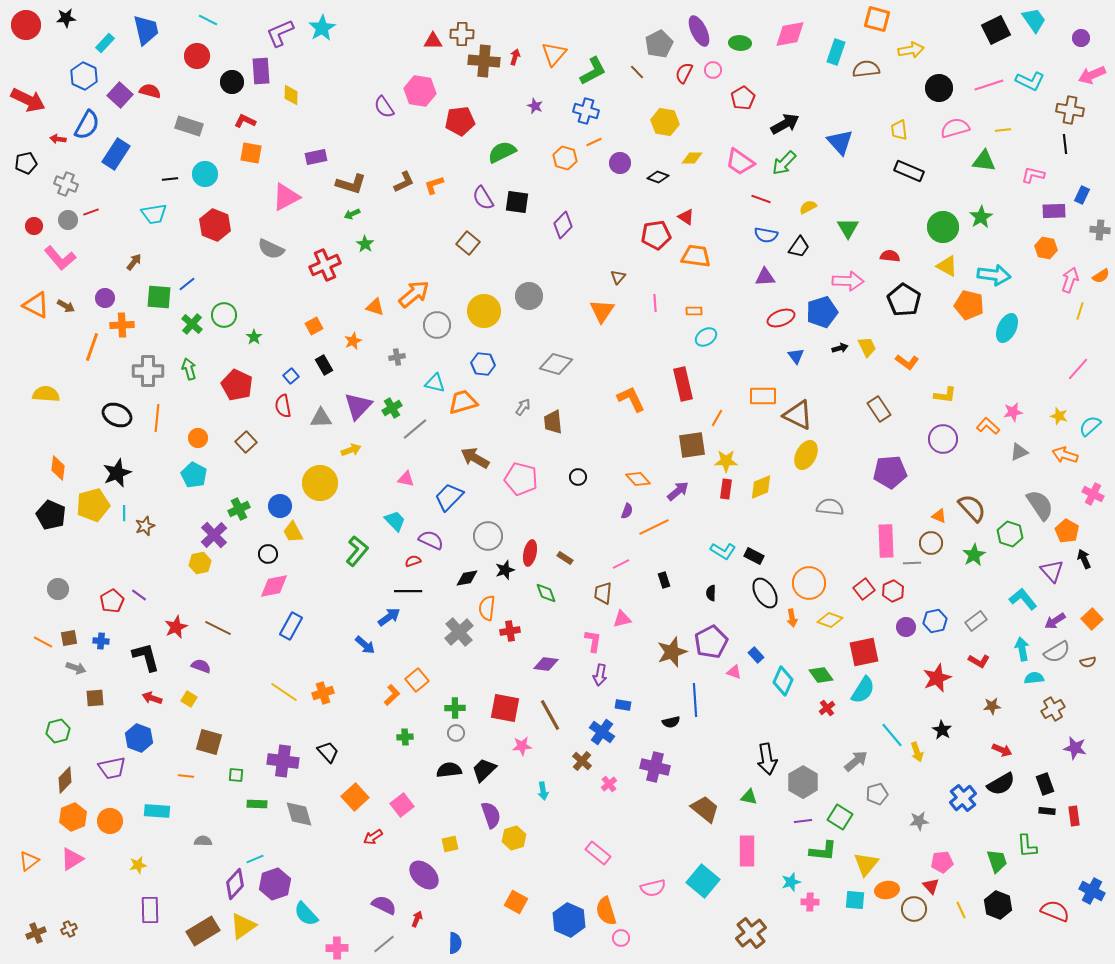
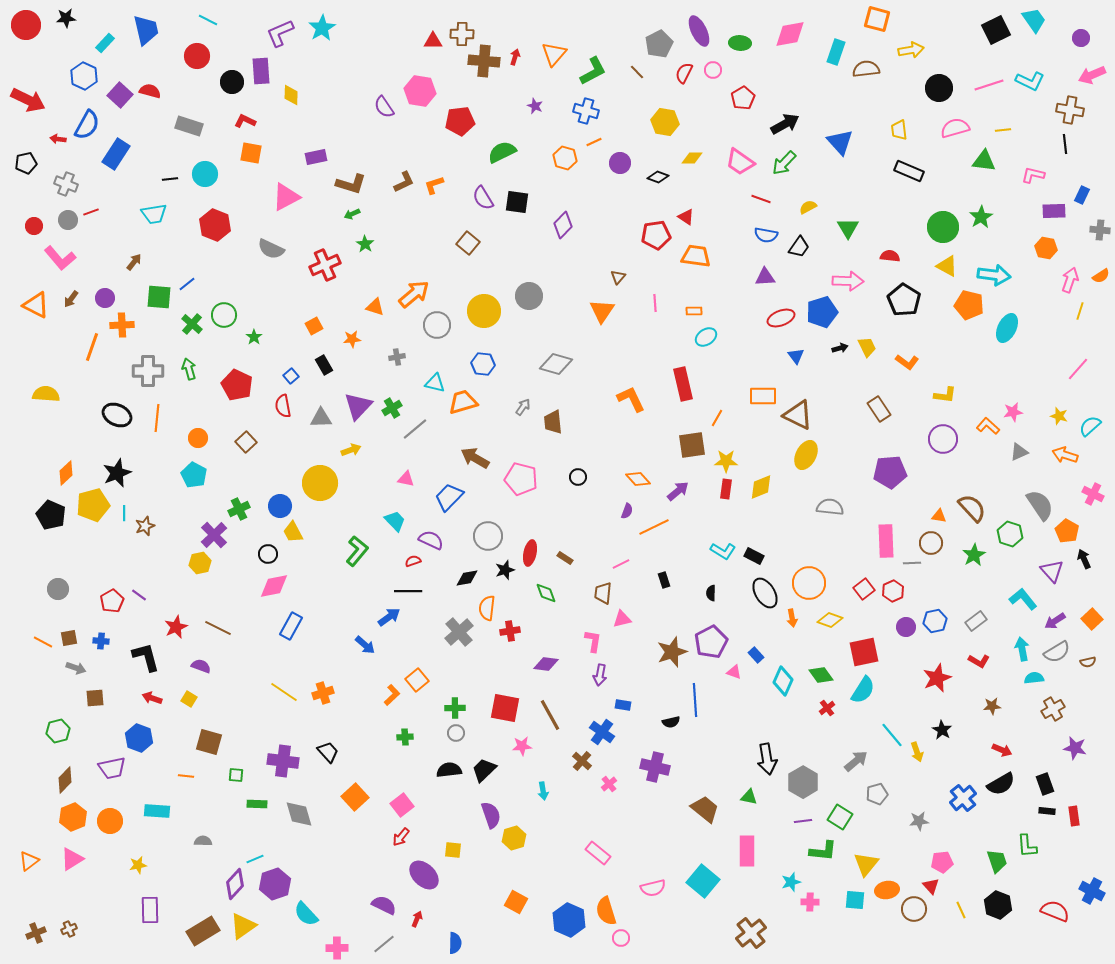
brown arrow at (66, 306): moved 5 px right, 7 px up; rotated 96 degrees clockwise
orange star at (353, 341): moved 1 px left, 2 px up; rotated 18 degrees clockwise
orange diamond at (58, 468): moved 8 px right, 5 px down; rotated 40 degrees clockwise
orange triangle at (939, 516): rotated 14 degrees counterclockwise
red arrow at (373, 837): moved 28 px right; rotated 18 degrees counterclockwise
yellow square at (450, 844): moved 3 px right, 6 px down; rotated 18 degrees clockwise
